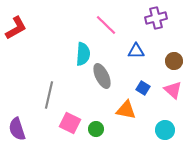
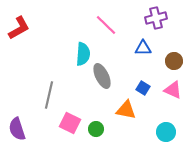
red L-shape: moved 3 px right
blue triangle: moved 7 px right, 3 px up
pink triangle: rotated 18 degrees counterclockwise
cyan circle: moved 1 px right, 2 px down
